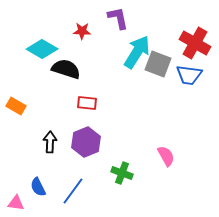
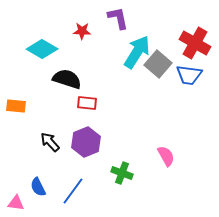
gray square: rotated 20 degrees clockwise
black semicircle: moved 1 px right, 10 px down
orange rectangle: rotated 24 degrees counterclockwise
black arrow: rotated 45 degrees counterclockwise
